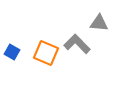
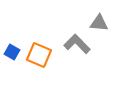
orange square: moved 7 px left, 2 px down
